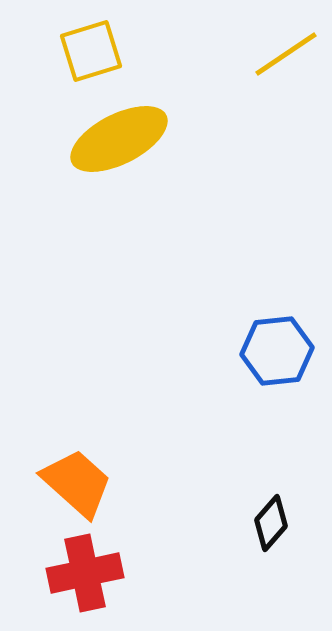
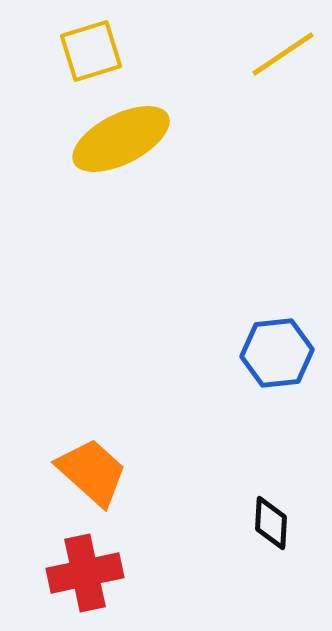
yellow line: moved 3 px left
yellow ellipse: moved 2 px right
blue hexagon: moved 2 px down
orange trapezoid: moved 15 px right, 11 px up
black diamond: rotated 38 degrees counterclockwise
